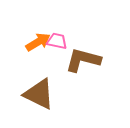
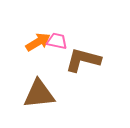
brown triangle: rotated 32 degrees counterclockwise
